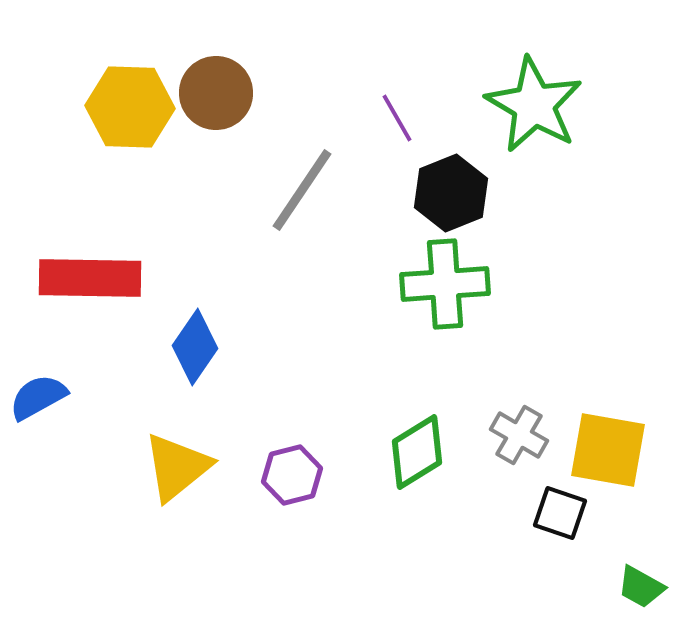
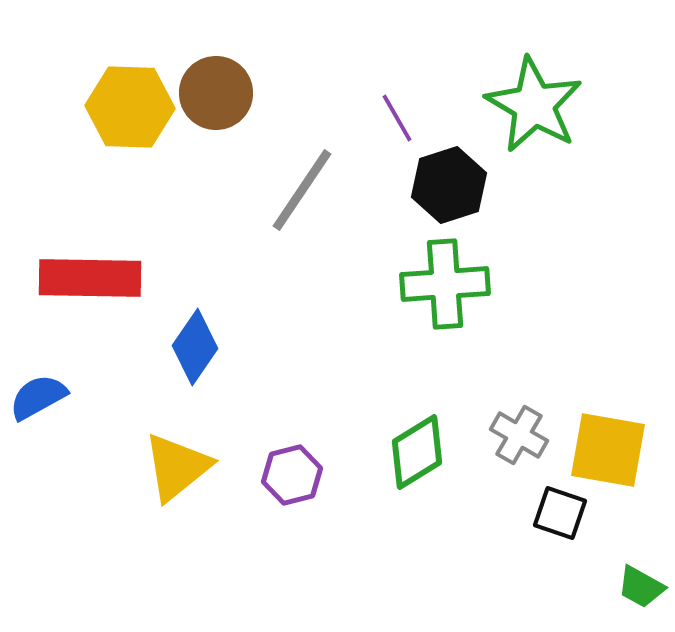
black hexagon: moved 2 px left, 8 px up; rotated 4 degrees clockwise
